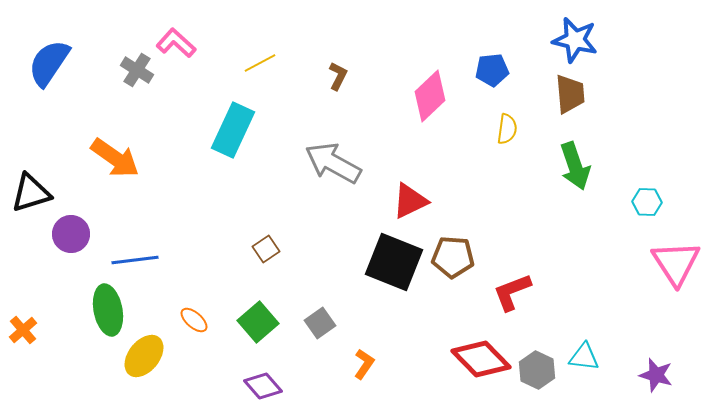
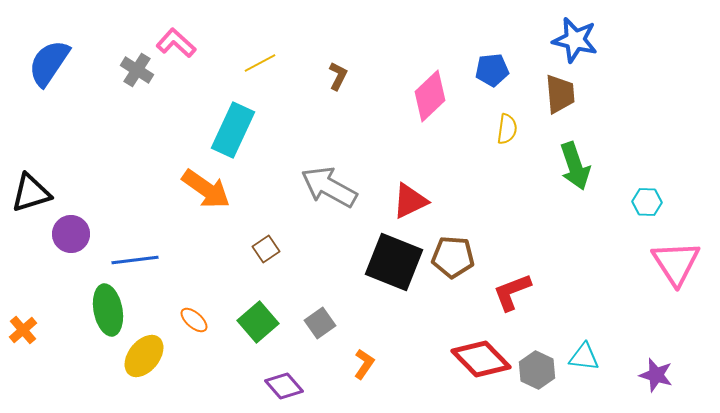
brown trapezoid: moved 10 px left
orange arrow: moved 91 px right, 31 px down
gray arrow: moved 4 px left, 24 px down
purple diamond: moved 21 px right
